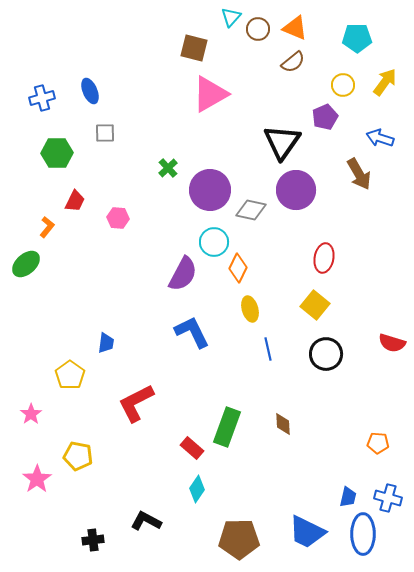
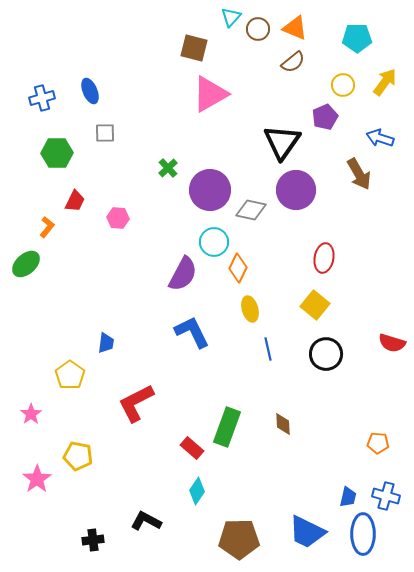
cyan diamond at (197, 489): moved 2 px down
blue cross at (388, 498): moved 2 px left, 2 px up
